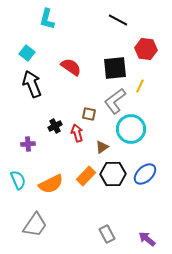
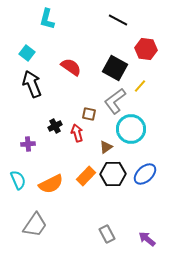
black square: rotated 35 degrees clockwise
yellow line: rotated 16 degrees clockwise
brown triangle: moved 4 px right
